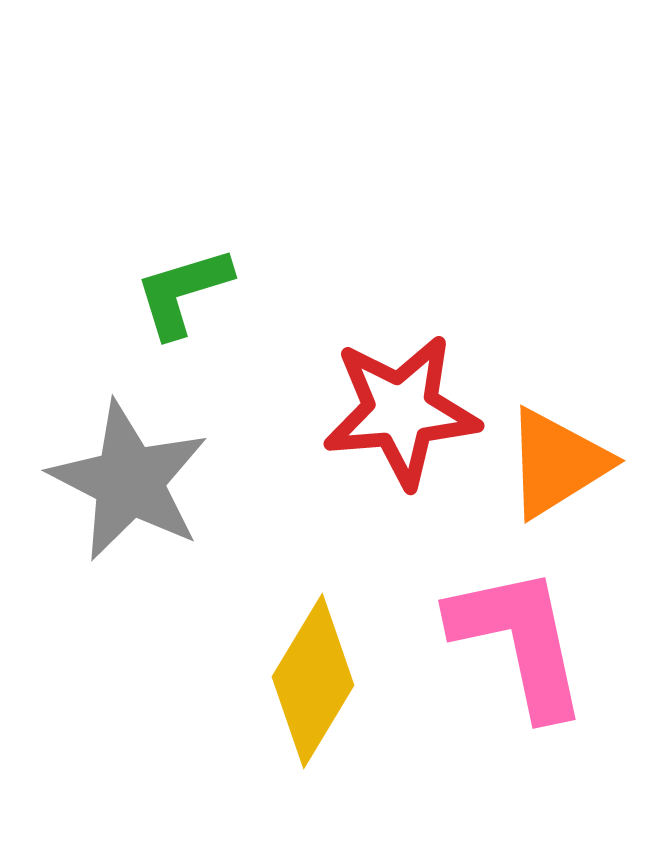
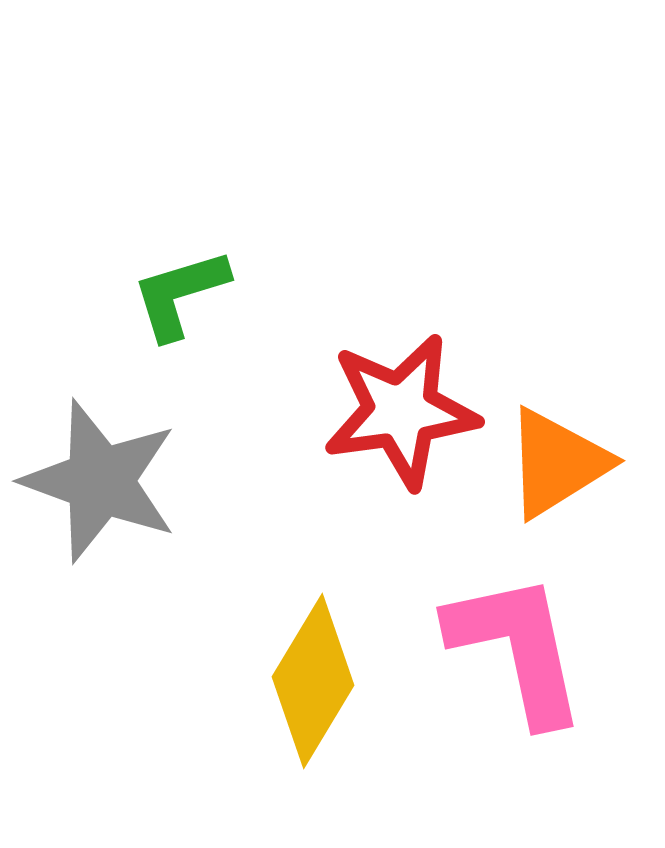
green L-shape: moved 3 px left, 2 px down
red star: rotated 3 degrees counterclockwise
gray star: moved 29 px left; rotated 7 degrees counterclockwise
pink L-shape: moved 2 px left, 7 px down
